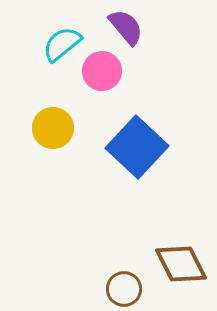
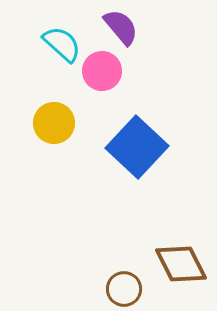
purple semicircle: moved 5 px left
cyan semicircle: rotated 81 degrees clockwise
yellow circle: moved 1 px right, 5 px up
